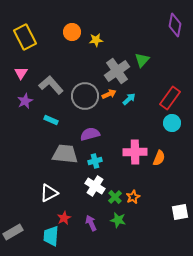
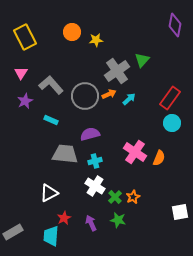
pink cross: rotated 35 degrees clockwise
